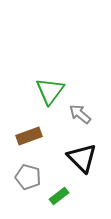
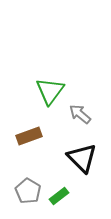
gray pentagon: moved 14 px down; rotated 15 degrees clockwise
